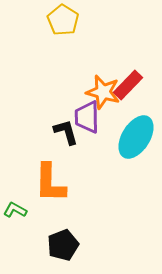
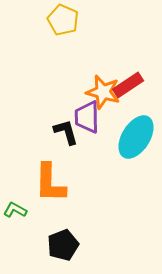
yellow pentagon: rotated 8 degrees counterclockwise
red rectangle: rotated 12 degrees clockwise
